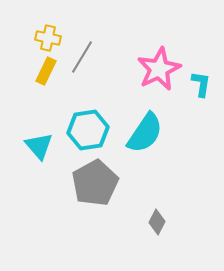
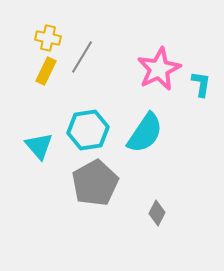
gray diamond: moved 9 px up
